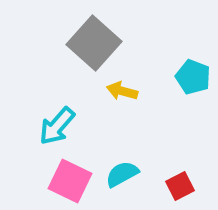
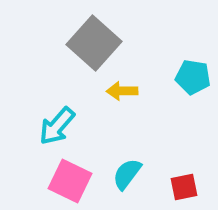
cyan pentagon: rotated 12 degrees counterclockwise
yellow arrow: rotated 16 degrees counterclockwise
cyan semicircle: moved 5 px right; rotated 24 degrees counterclockwise
red square: moved 4 px right, 1 px down; rotated 16 degrees clockwise
